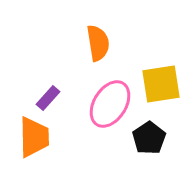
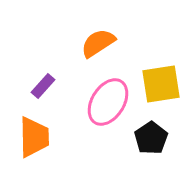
orange semicircle: rotated 114 degrees counterclockwise
purple rectangle: moved 5 px left, 12 px up
pink ellipse: moved 2 px left, 2 px up
black pentagon: moved 2 px right
